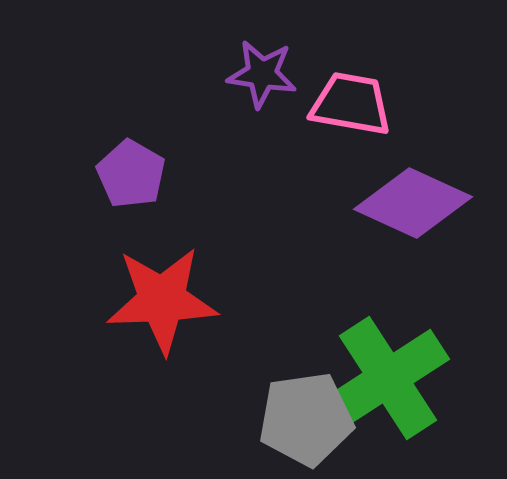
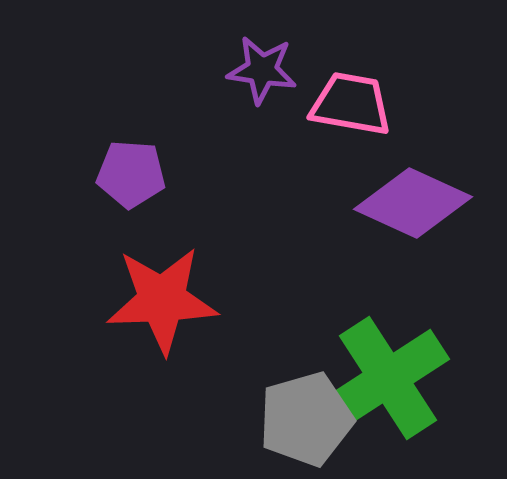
purple star: moved 4 px up
purple pentagon: rotated 26 degrees counterclockwise
gray pentagon: rotated 8 degrees counterclockwise
